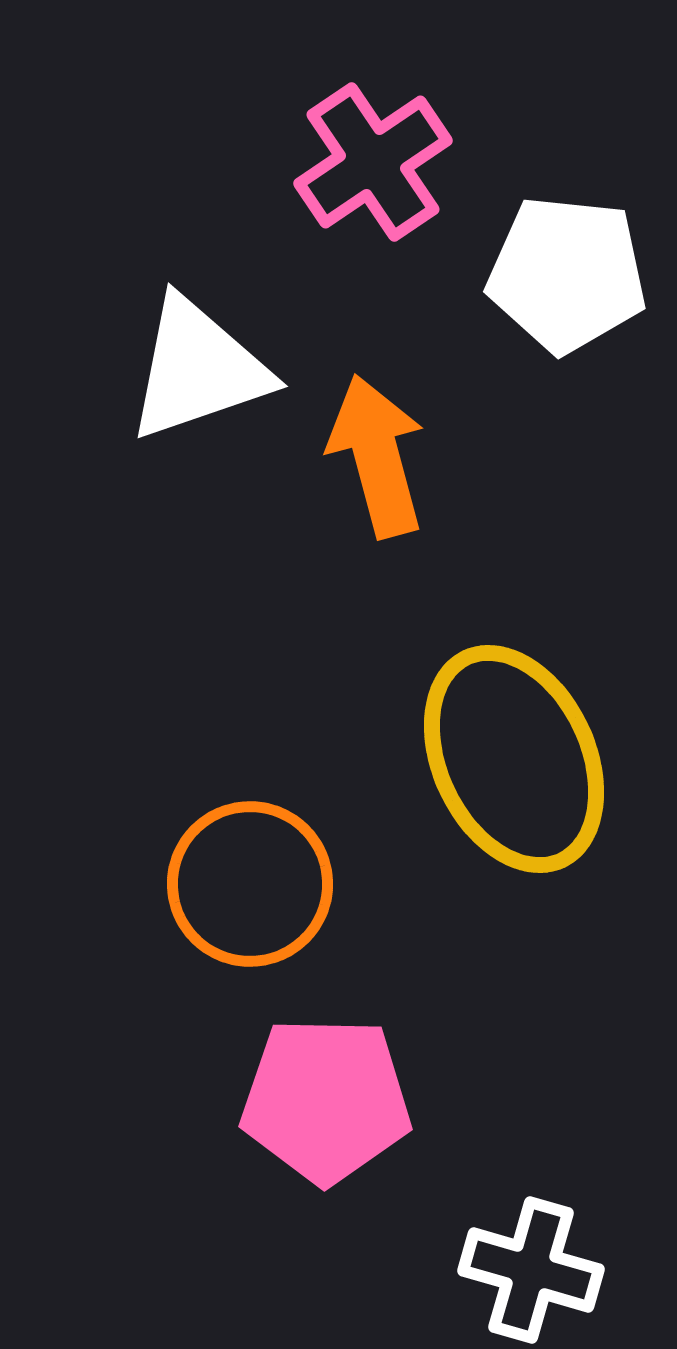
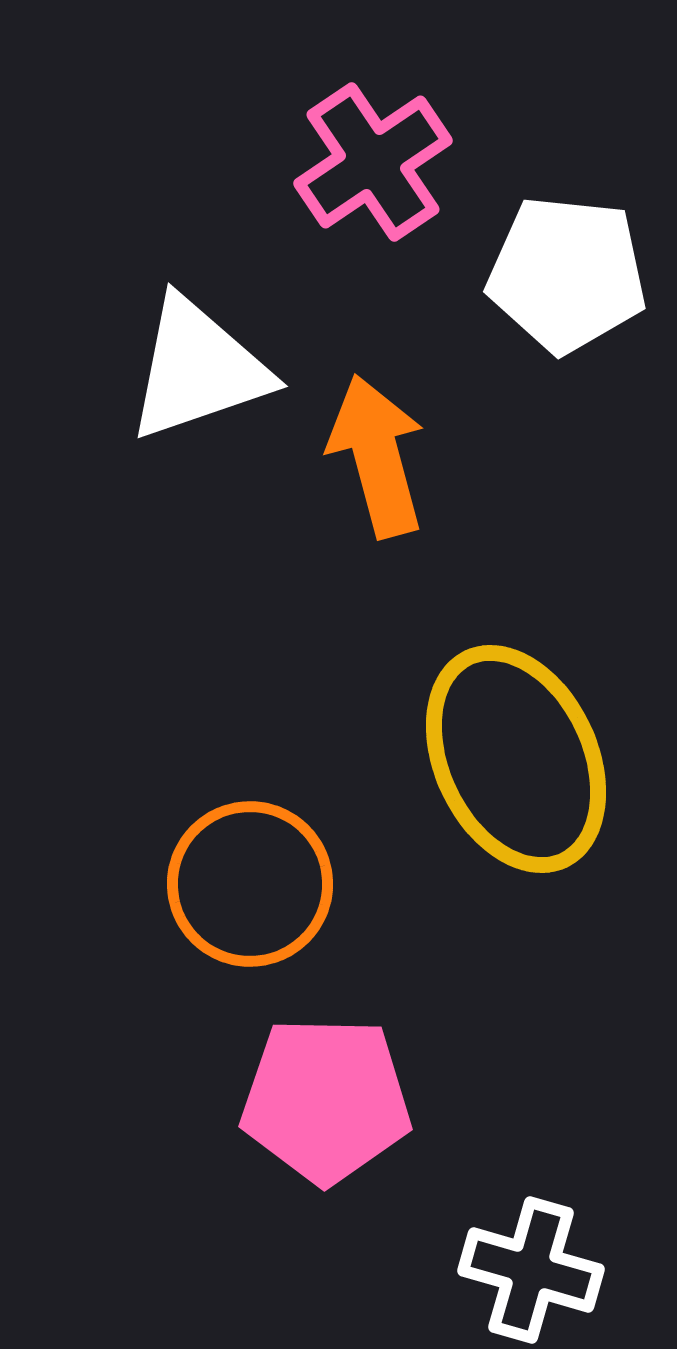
yellow ellipse: moved 2 px right
